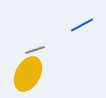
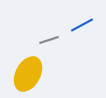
gray line: moved 14 px right, 10 px up
